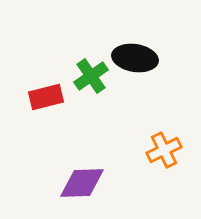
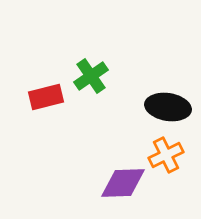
black ellipse: moved 33 px right, 49 px down
orange cross: moved 2 px right, 5 px down
purple diamond: moved 41 px right
